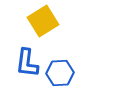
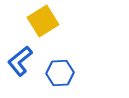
blue L-shape: moved 7 px left, 2 px up; rotated 44 degrees clockwise
